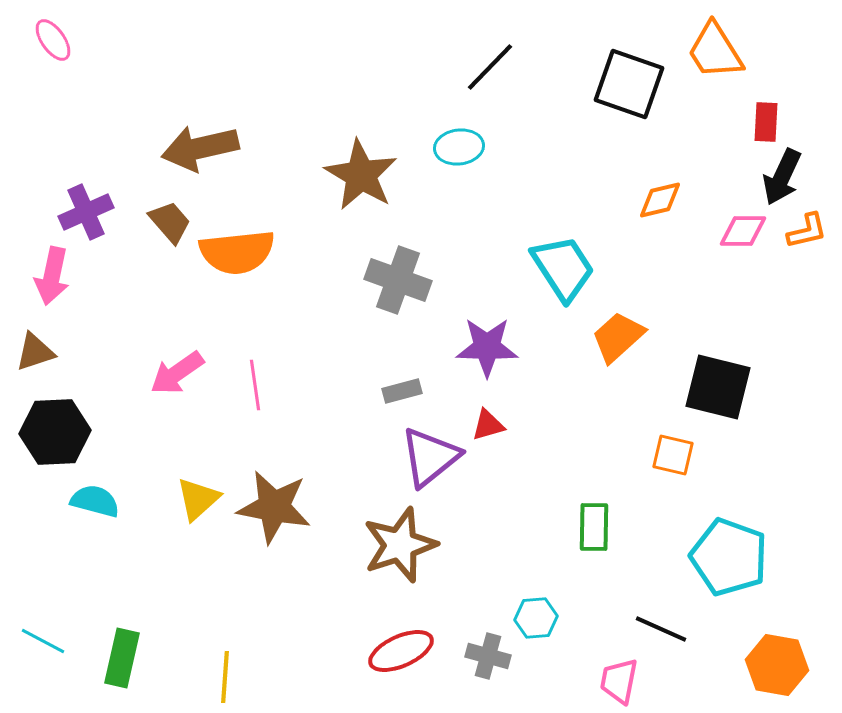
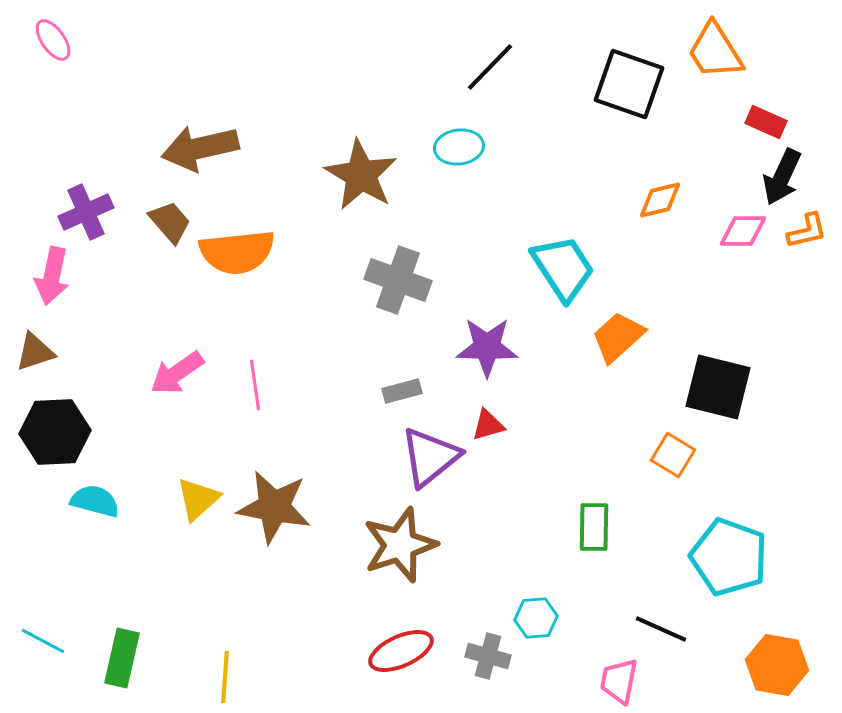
red rectangle at (766, 122): rotated 69 degrees counterclockwise
orange square at (673, 455): rotated 18 degrees clockwise
